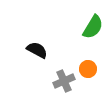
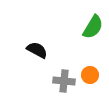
orange circle: moved 2 px right, 6 px down
gray cross: rotated 30 degrees clockwise
